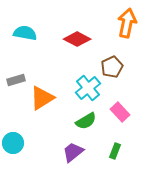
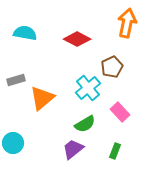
orange triangle: rotated 8 degrees counterclockwise
green semicircle: moved 1 px left, 3 px down
purple trapezoid: moved 3 px up
